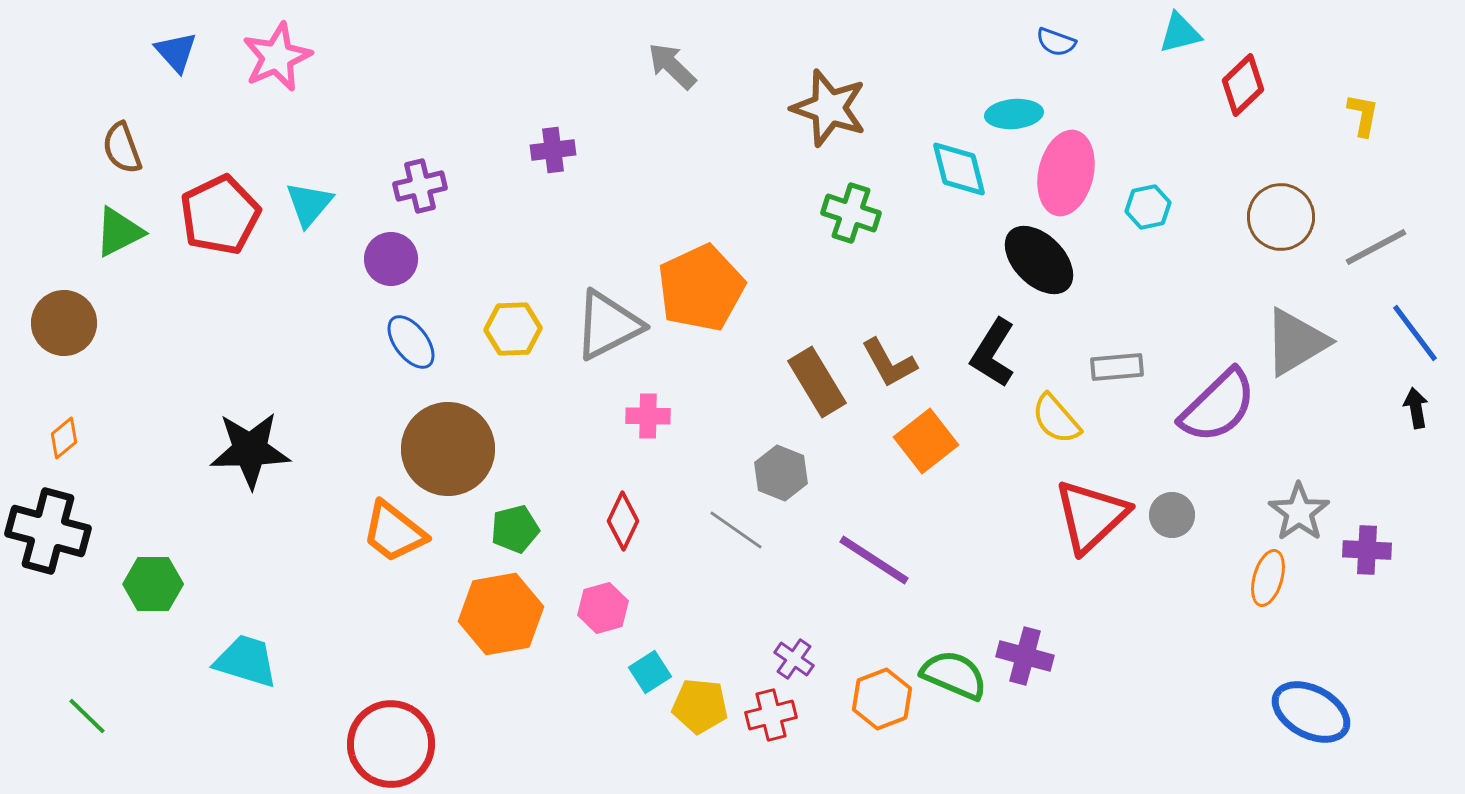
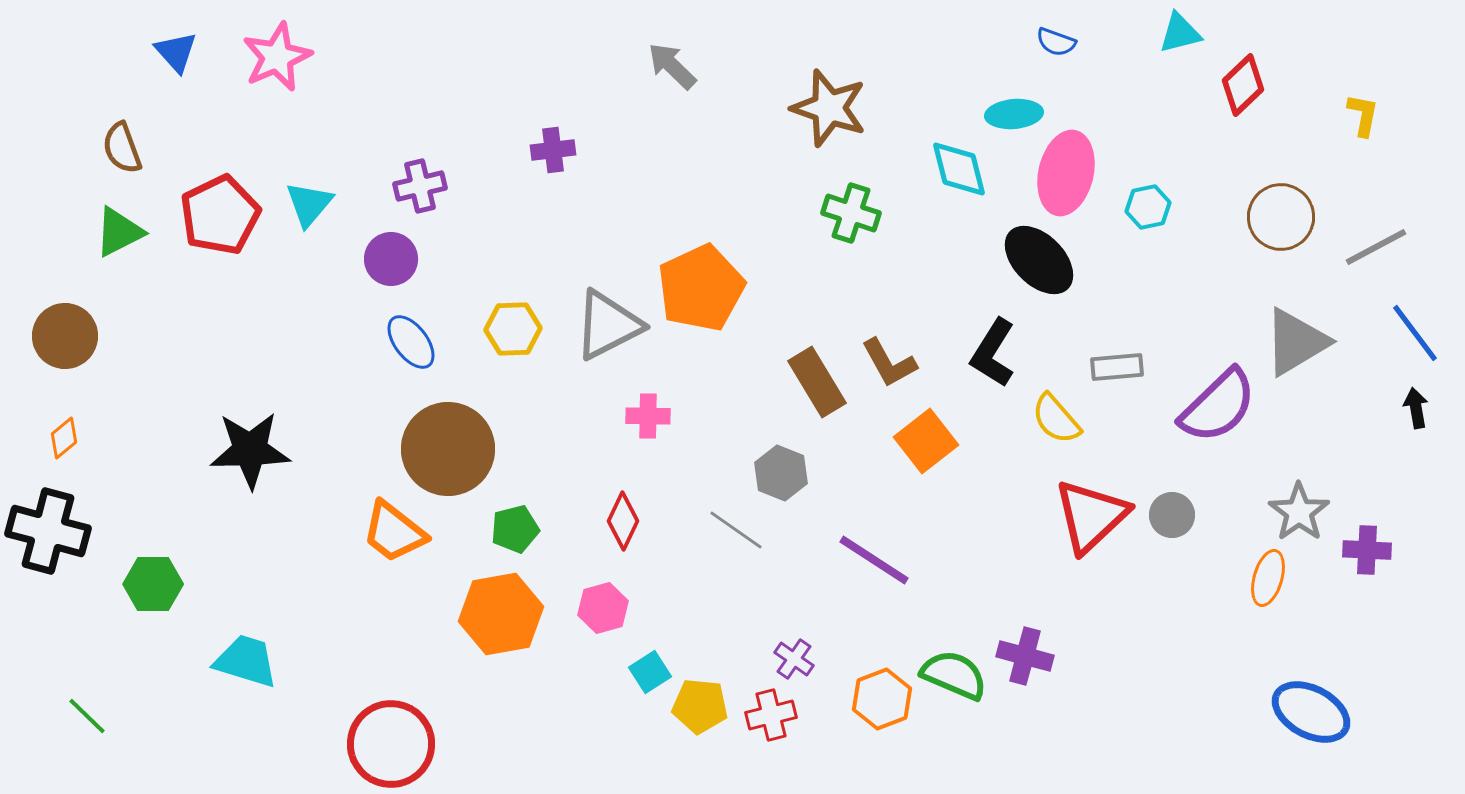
brown circle at (64, 323): moved 1 px right, 13 px down
